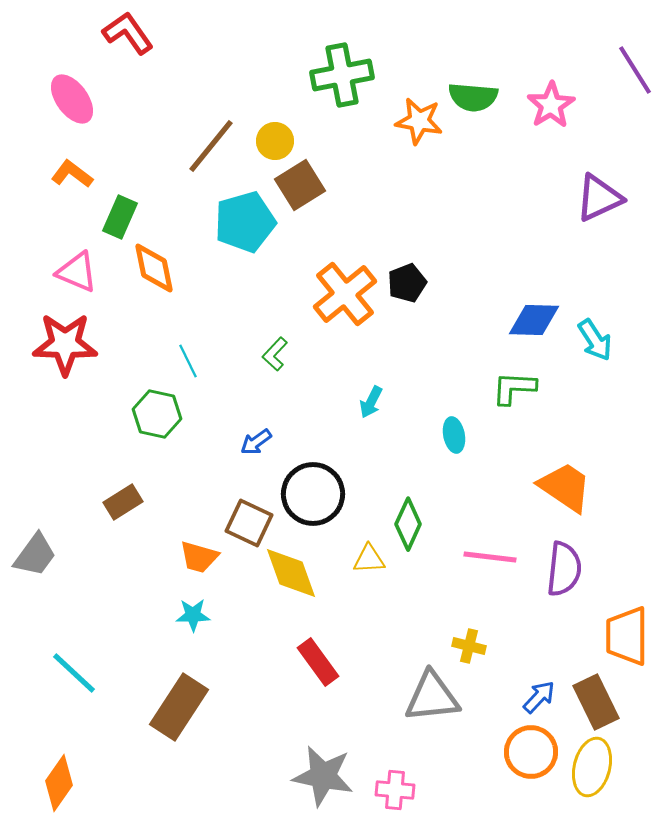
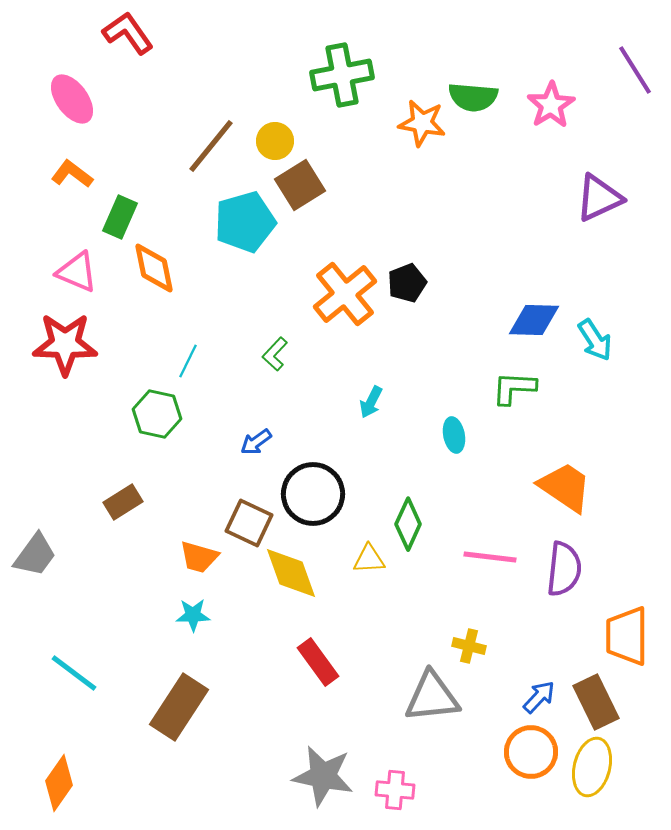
orange star at (419, 121): moved 3 px right, 2 px down
cyan line at (188, 361): rotated 52 degrees clockwise
cyan line at (74, 673): rotated 6 degrees counterclockwise
